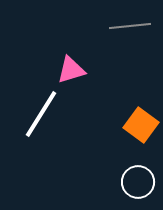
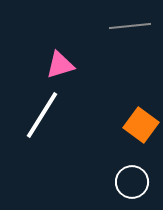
pink triangle: moved 11 px left, 5 px up
white line: moved 1 px right, 1 px down
white circle: moved 6 px left
